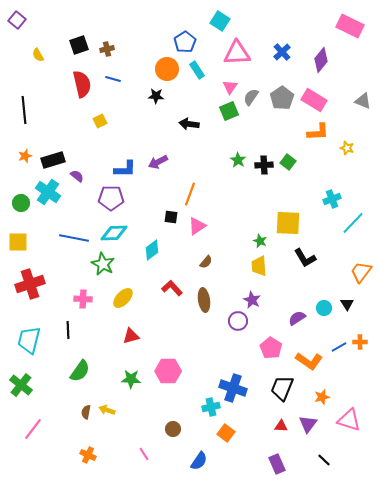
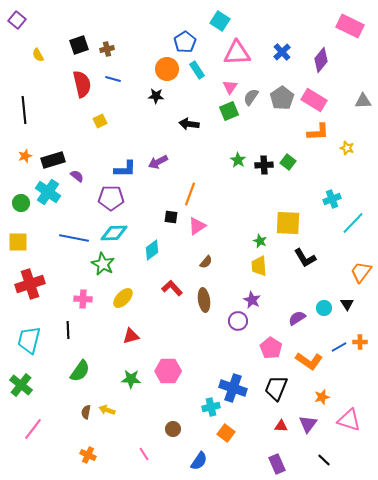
gray triangle at (363, 101): rotated 24 degrees counterclockwise
black trapezoid at (282, 388): moved 6 px left
